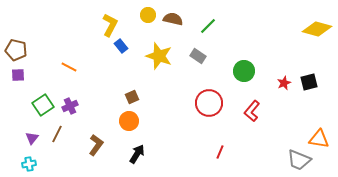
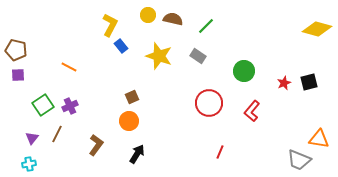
green line: moved 2 px left
